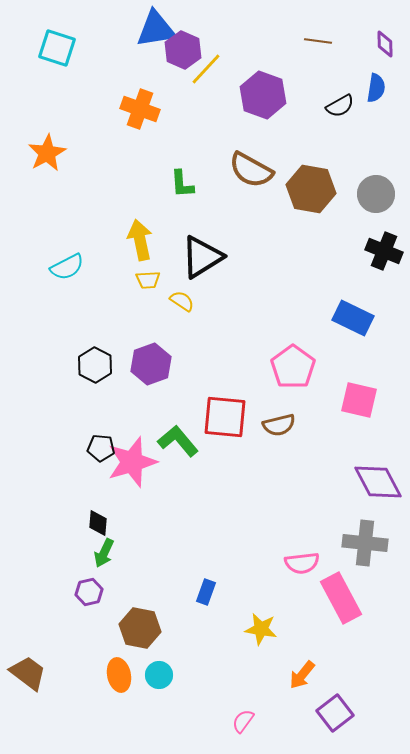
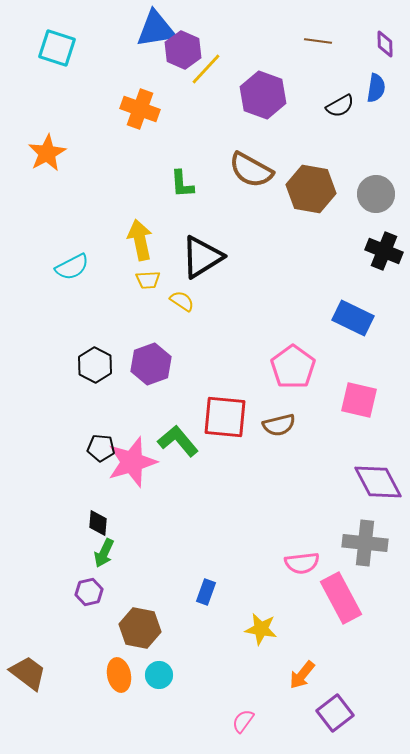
cyan semicircle at (67, 267): moved 5 px right
